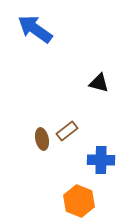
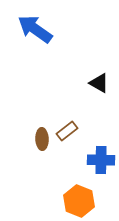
black triangle: rotated 15 degrees clockwise
brown ellipse: rotated 10 degrees clockwise
